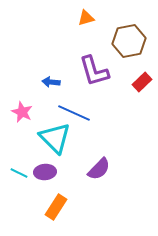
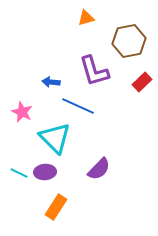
blue line: moved 4 px right, 7 px up
